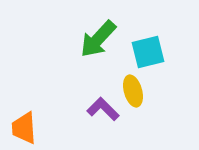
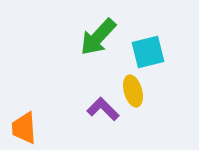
green arrow: moved 2 px up
